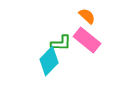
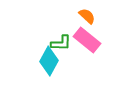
cyan diamond: rotated 16 degrees counterclockwise
